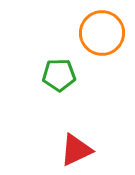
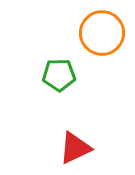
red triangle: moved 1 px left, 2 px up
